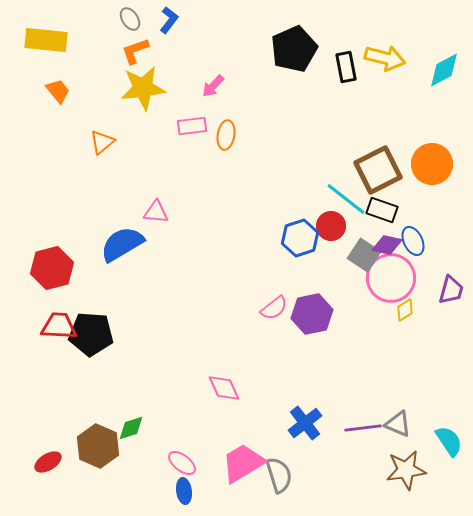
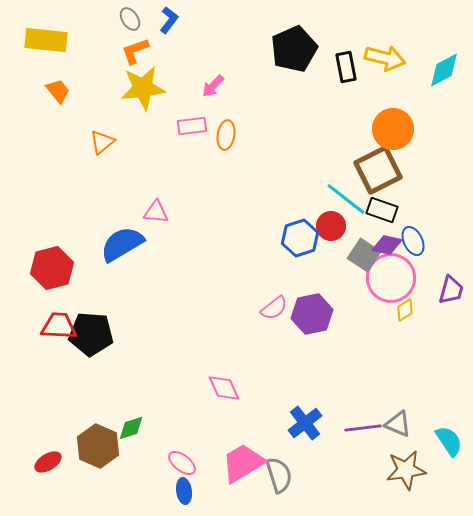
orange circle at (432, 164): moved 39 px left, 35 px up
